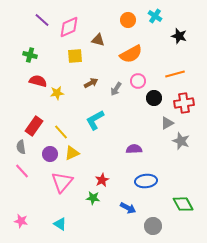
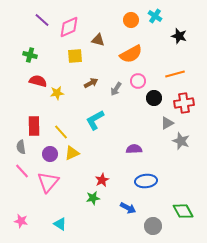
orange circle: moved 3 px right
red rectangle: rotated 36 degrees counterclockwise
pink triangle: moved 14 px left
green star: rotated 16 degrees counterclockwise
green diamond: moved 7 px down
